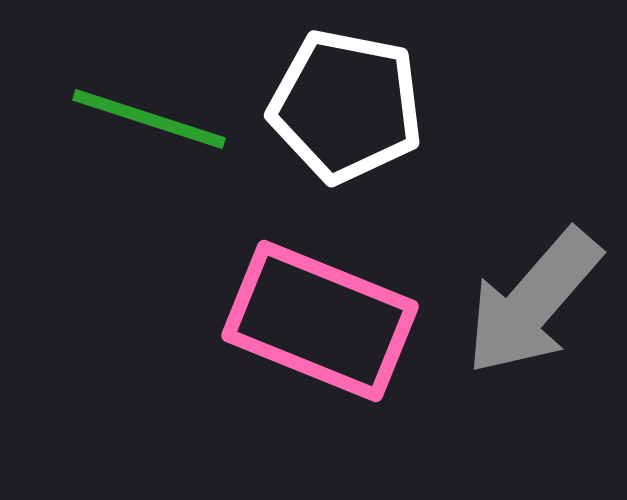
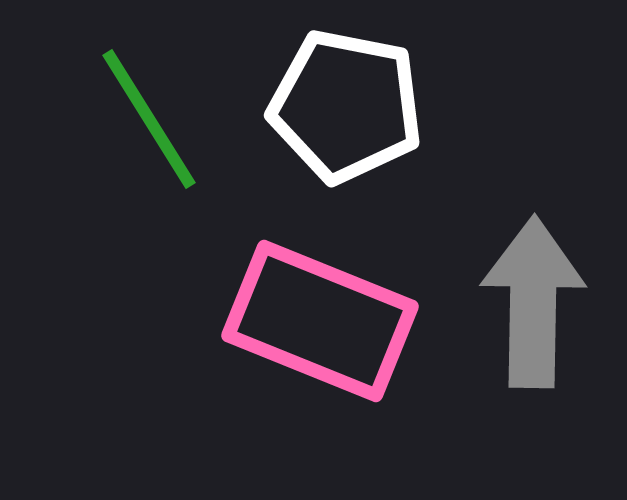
green line: rotated 40 degrees clockwise
gray arrow: rotated 140 degrees clockwise
